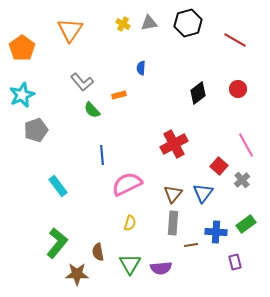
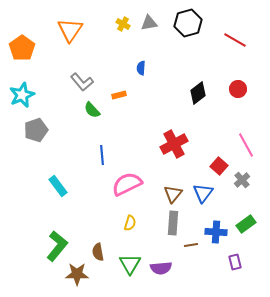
green L-shape: moved 3 px down
